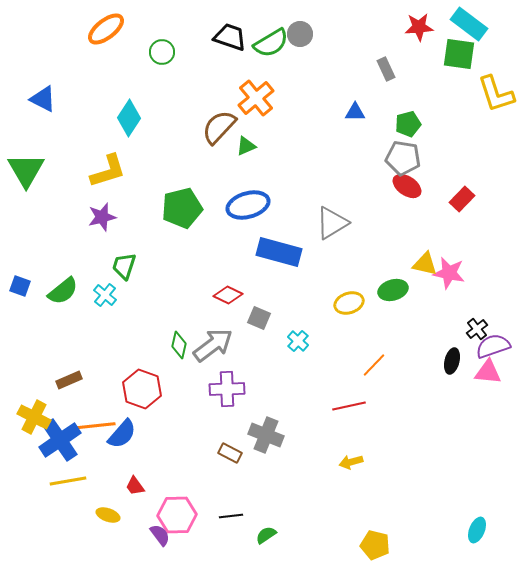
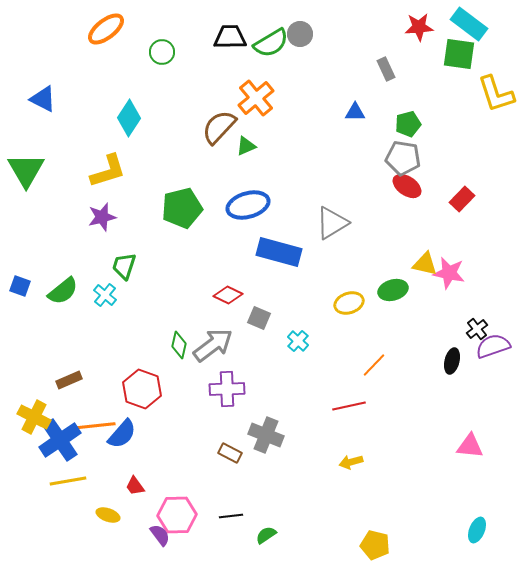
black trapezoid at (230, 37): rotated 20 degrees counterclockwise
pink triangle at (488, 372): moved 18 px left, 74 px down
